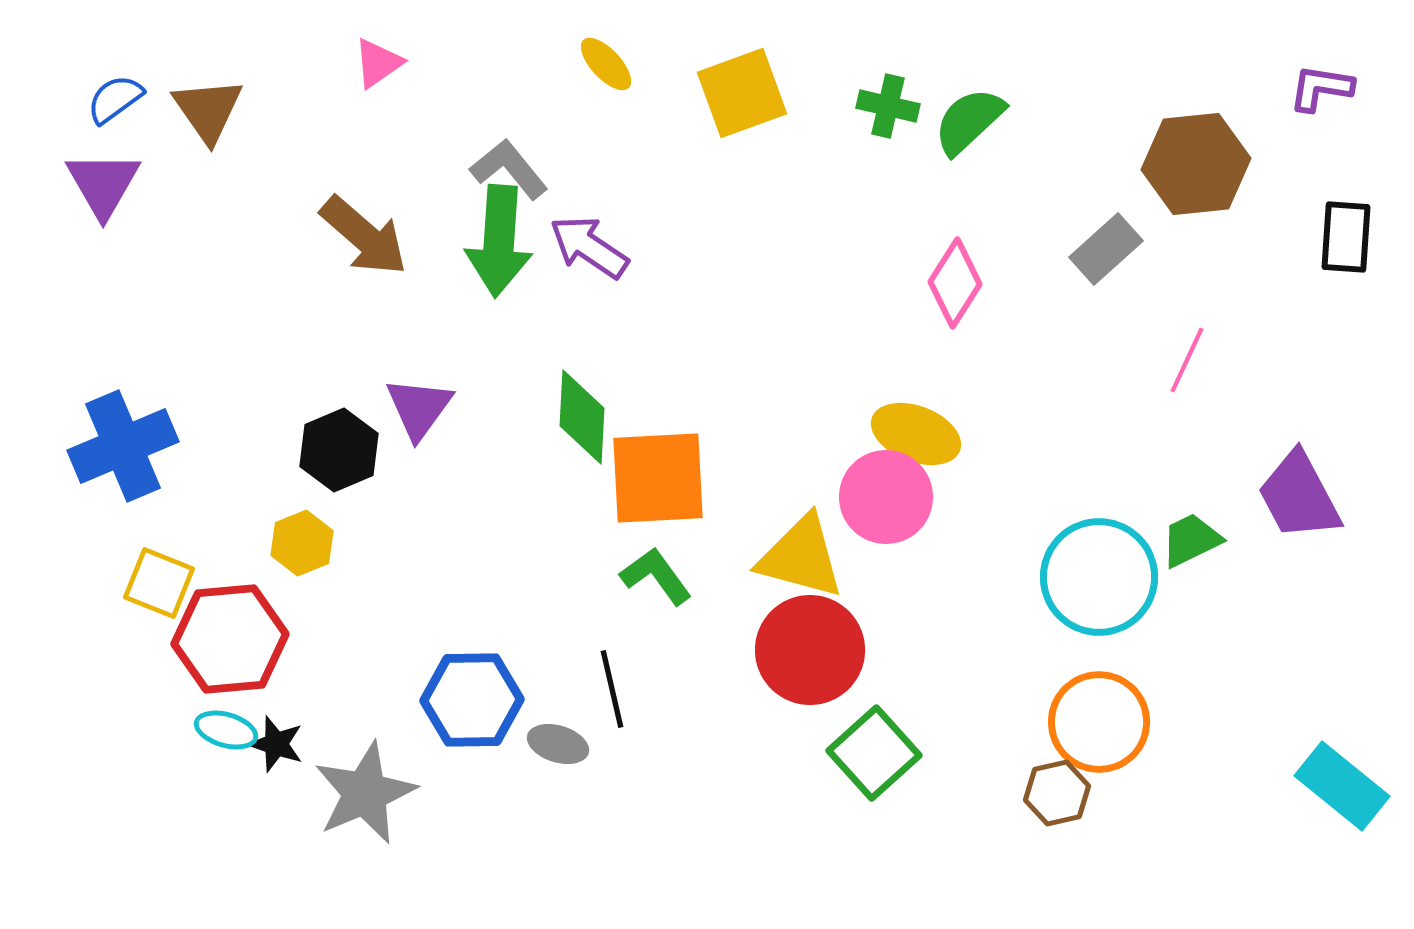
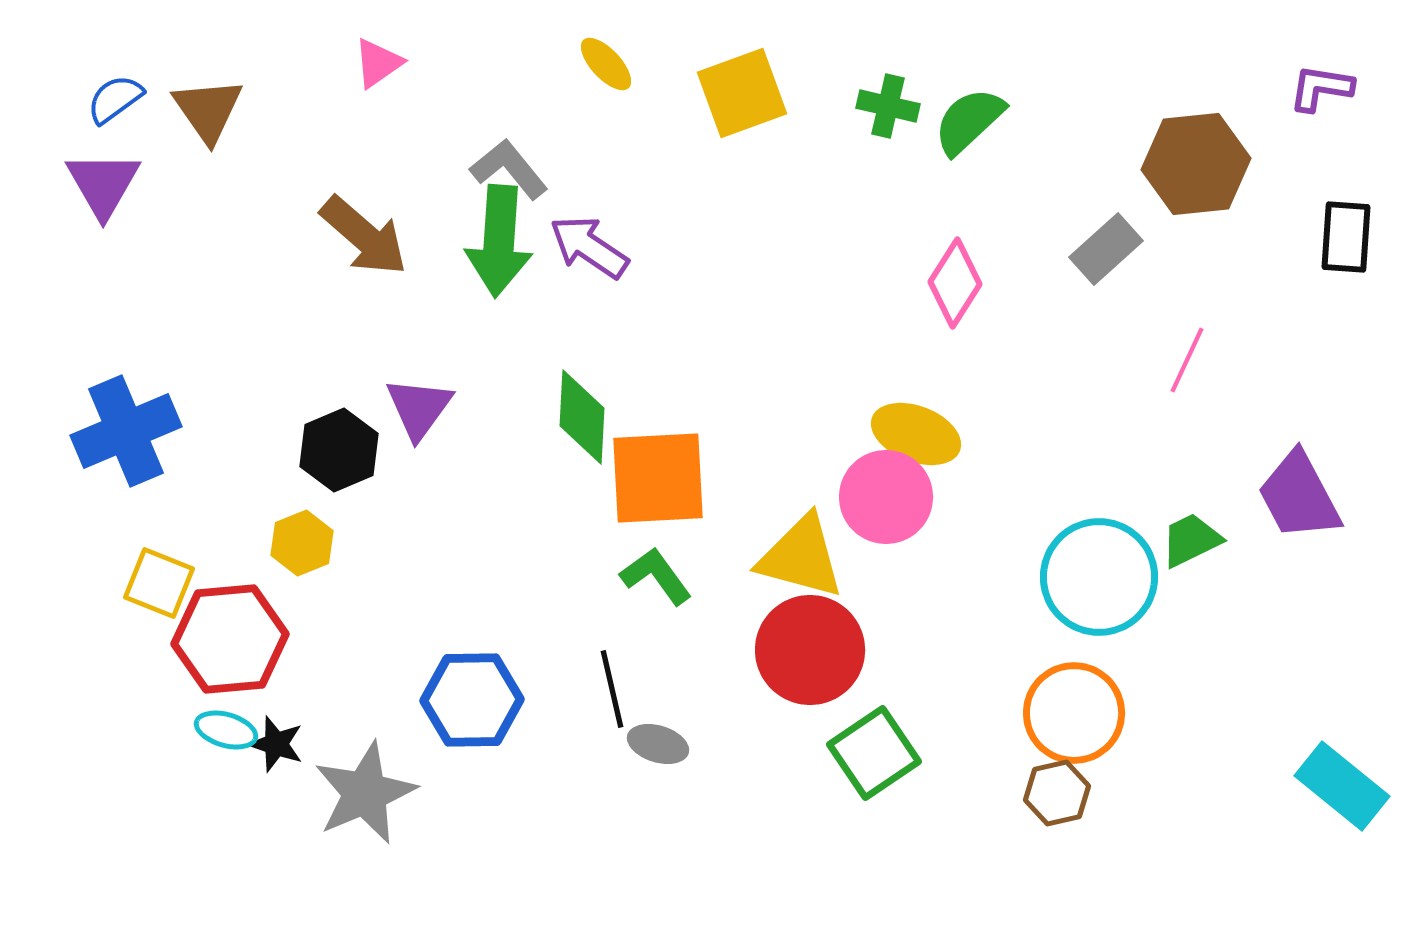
blue cross at (123, 446): moved 3 px right, 15 px up
orange circle at (1099, 722): moved 25 px left, 9 px up
gray ellipse at (558, 744): moved 100 px right
green square at (874, 753): rotated 8 degrees clockwise
